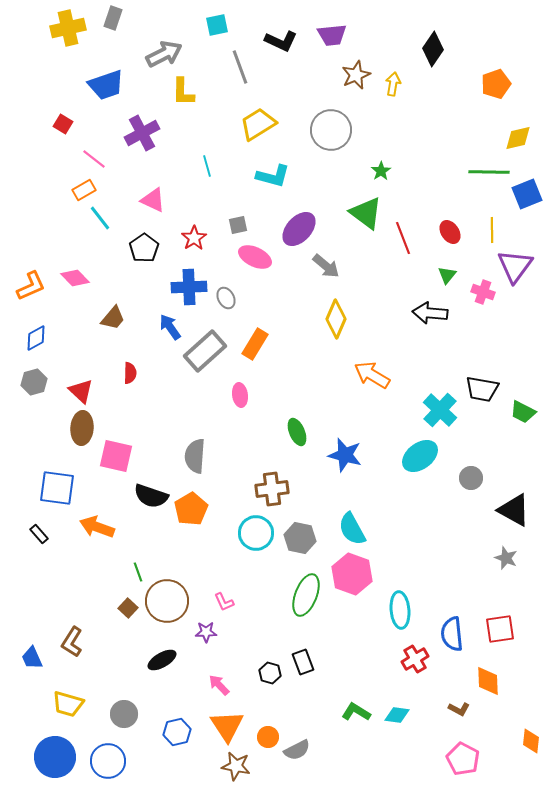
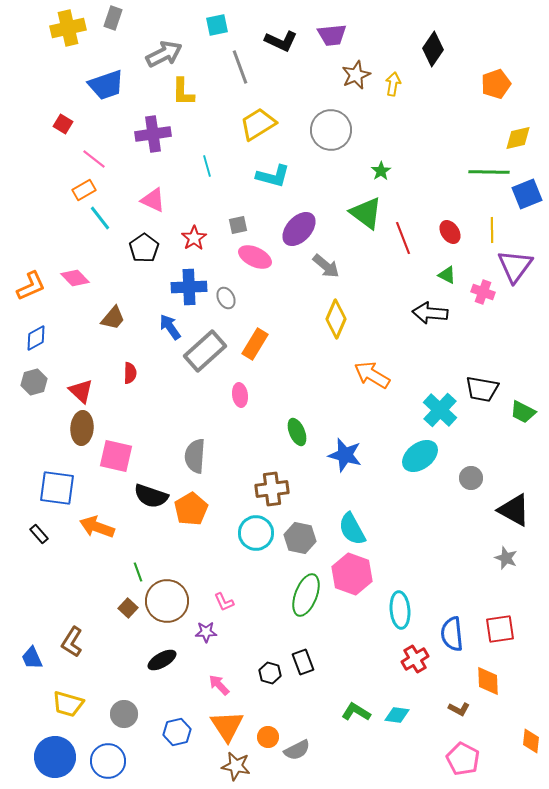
purple cross at (142, 133): moved 11 px right, 1 px down; rotated 20 degrees clockwise
green triangle at (447, 275): rotated 42 degrees counterclockwise
